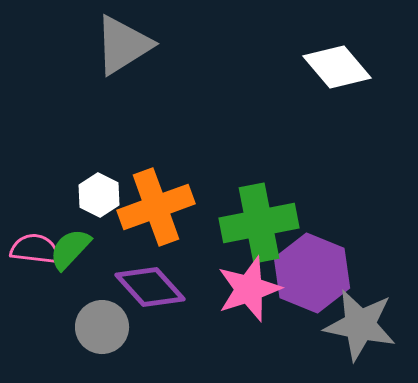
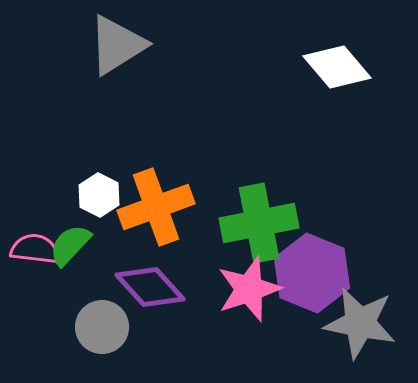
gray triangle: moved 6 px left
green semicircle: moved 4 px up
gray star: moved 2 px up
